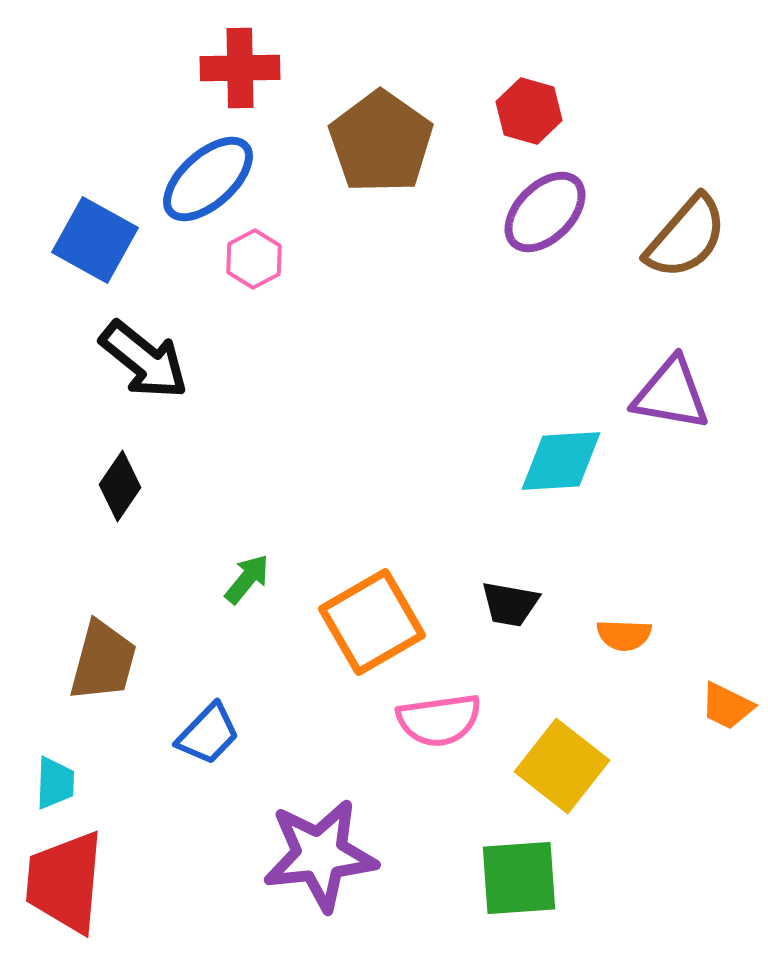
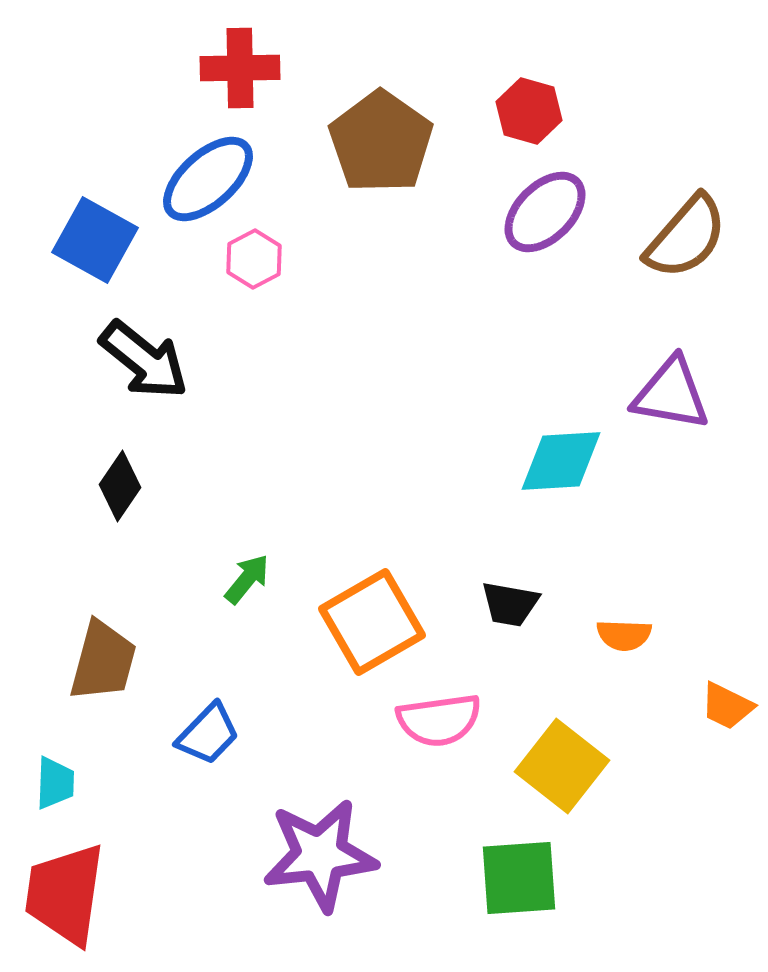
red trapezoid: moved 12 px down; rotated 3 degrees clockwise
